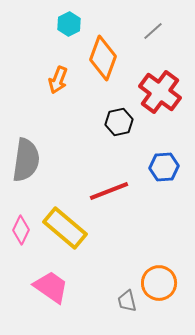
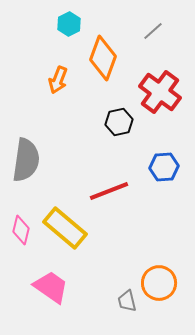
pink diamond: rotated 12 degrees counterclockwise
